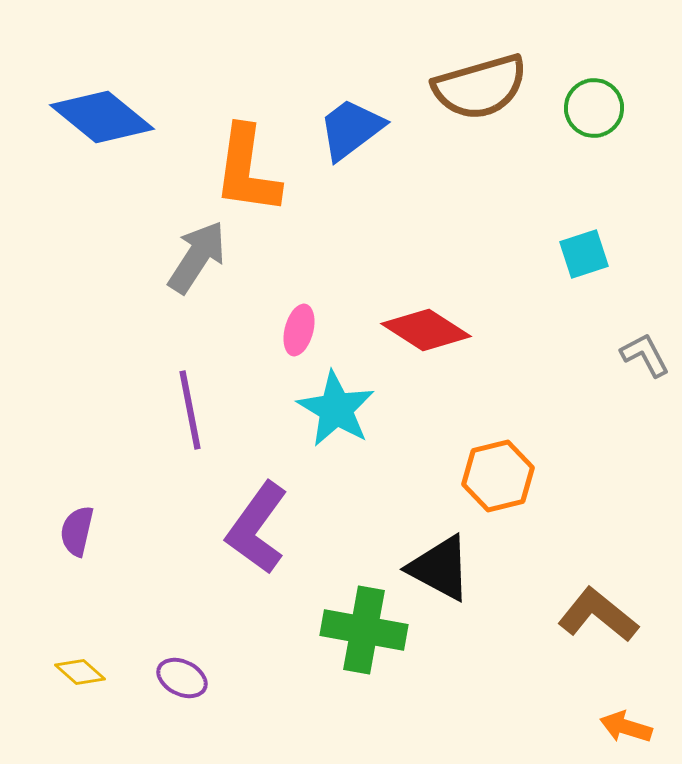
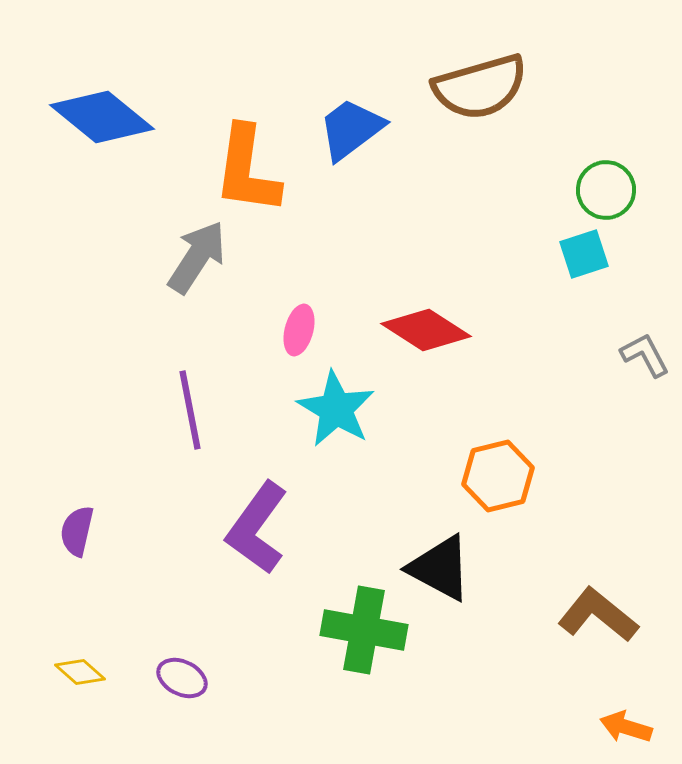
green circle: moved 12 px right, 82 px down
